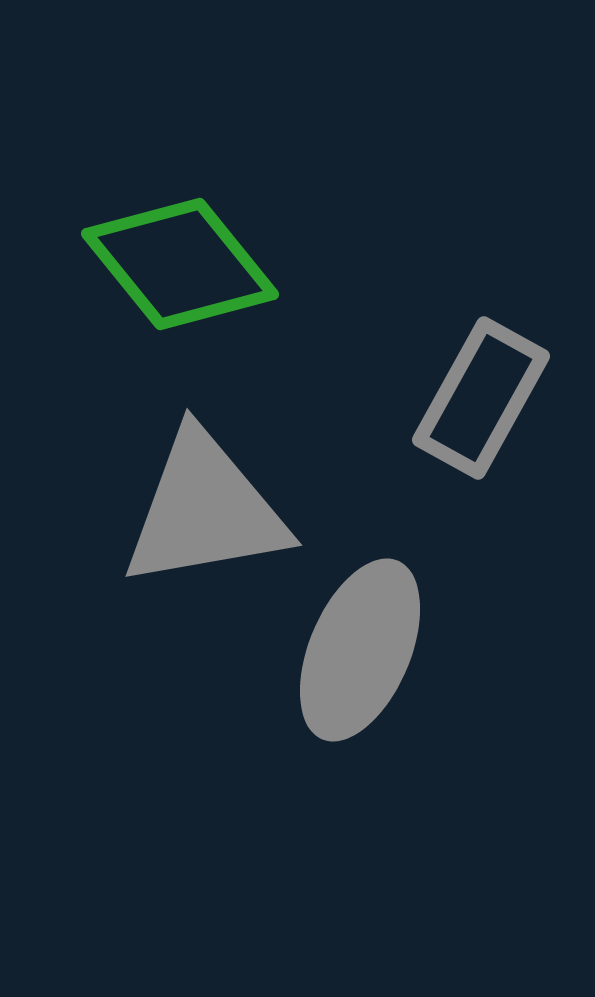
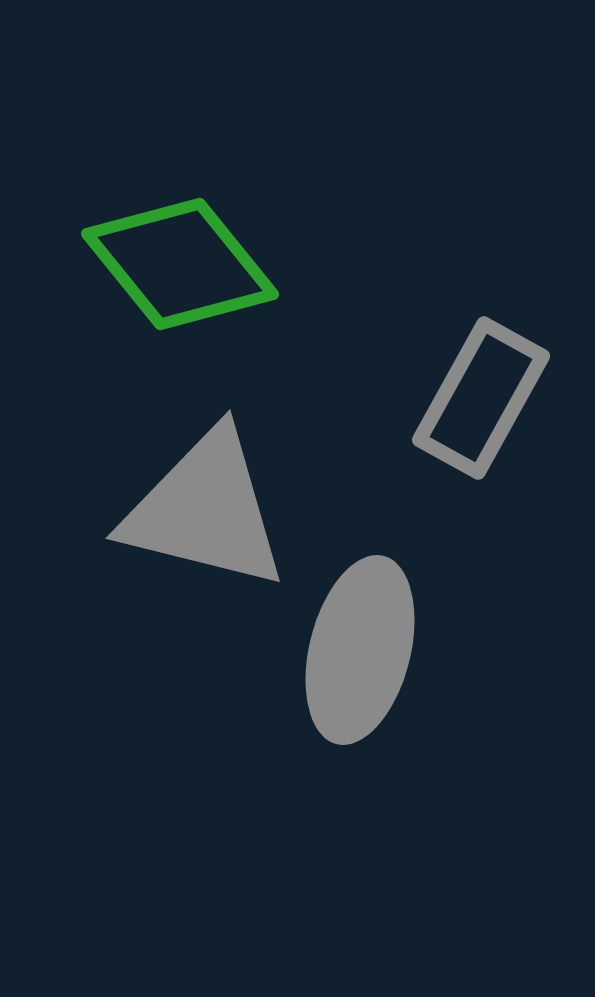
gray triangle: rotated 24 degrees clockwise
gray ellipse: rotated 9 degrees counterclockwise
